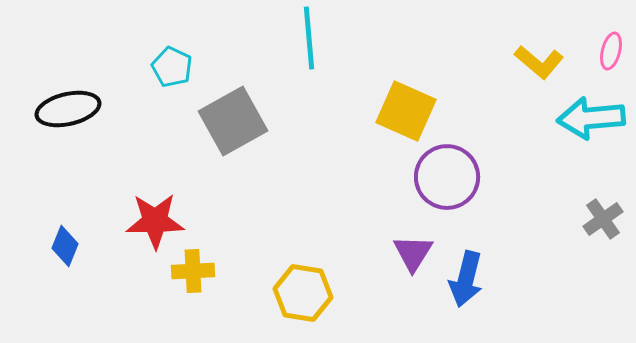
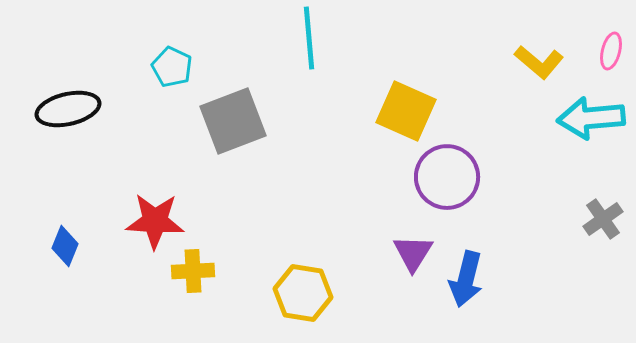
gray square: rotated 8 degrees clockwise
red star: rotated 4 degrees clockwise
